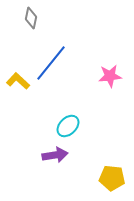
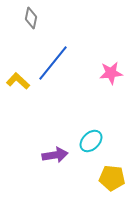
blue line: moved 2 px right
pink star: moved 1 px right, 3 px up
cyan ellipse: moved 23 px right, 15 px down
